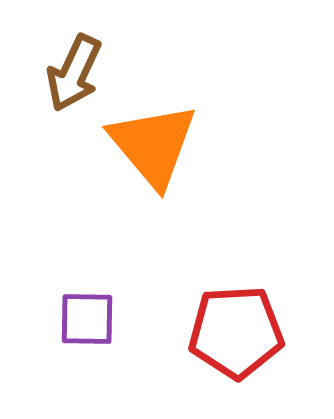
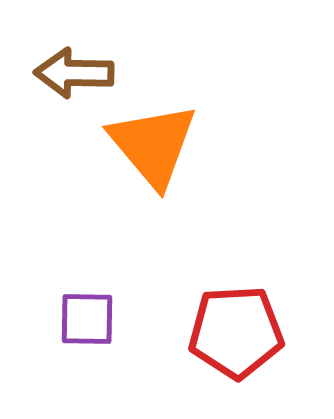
brown arrow: rotated 66 degrees clockwise
